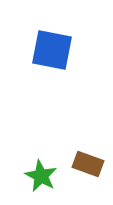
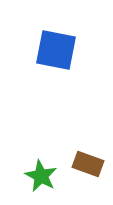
blue square: moved 4 px right
